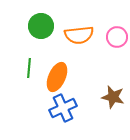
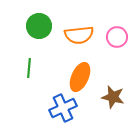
green circle: moved 2 px left
orange ellipse: moved 23 px right
